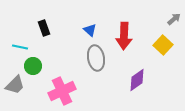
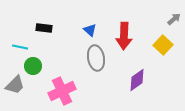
black rectangle: rotated 63 degrees counterclockwise
